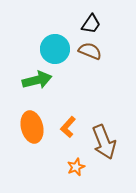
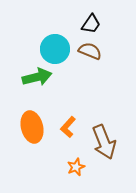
green arrow: moved 3 px up
